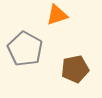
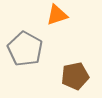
brown pentagon: moved 7 px down
